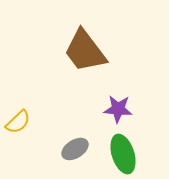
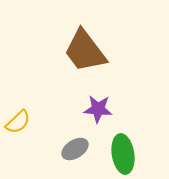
purple star: moved 20 px left
green ellipse: rotated 9 degrees clockwise
